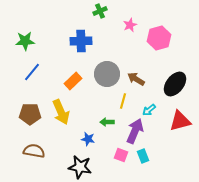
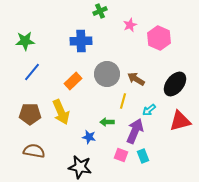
pink hexagon: rotated 20 degrees counterclockwise
blue star: moved 1 px right, 2 px up
